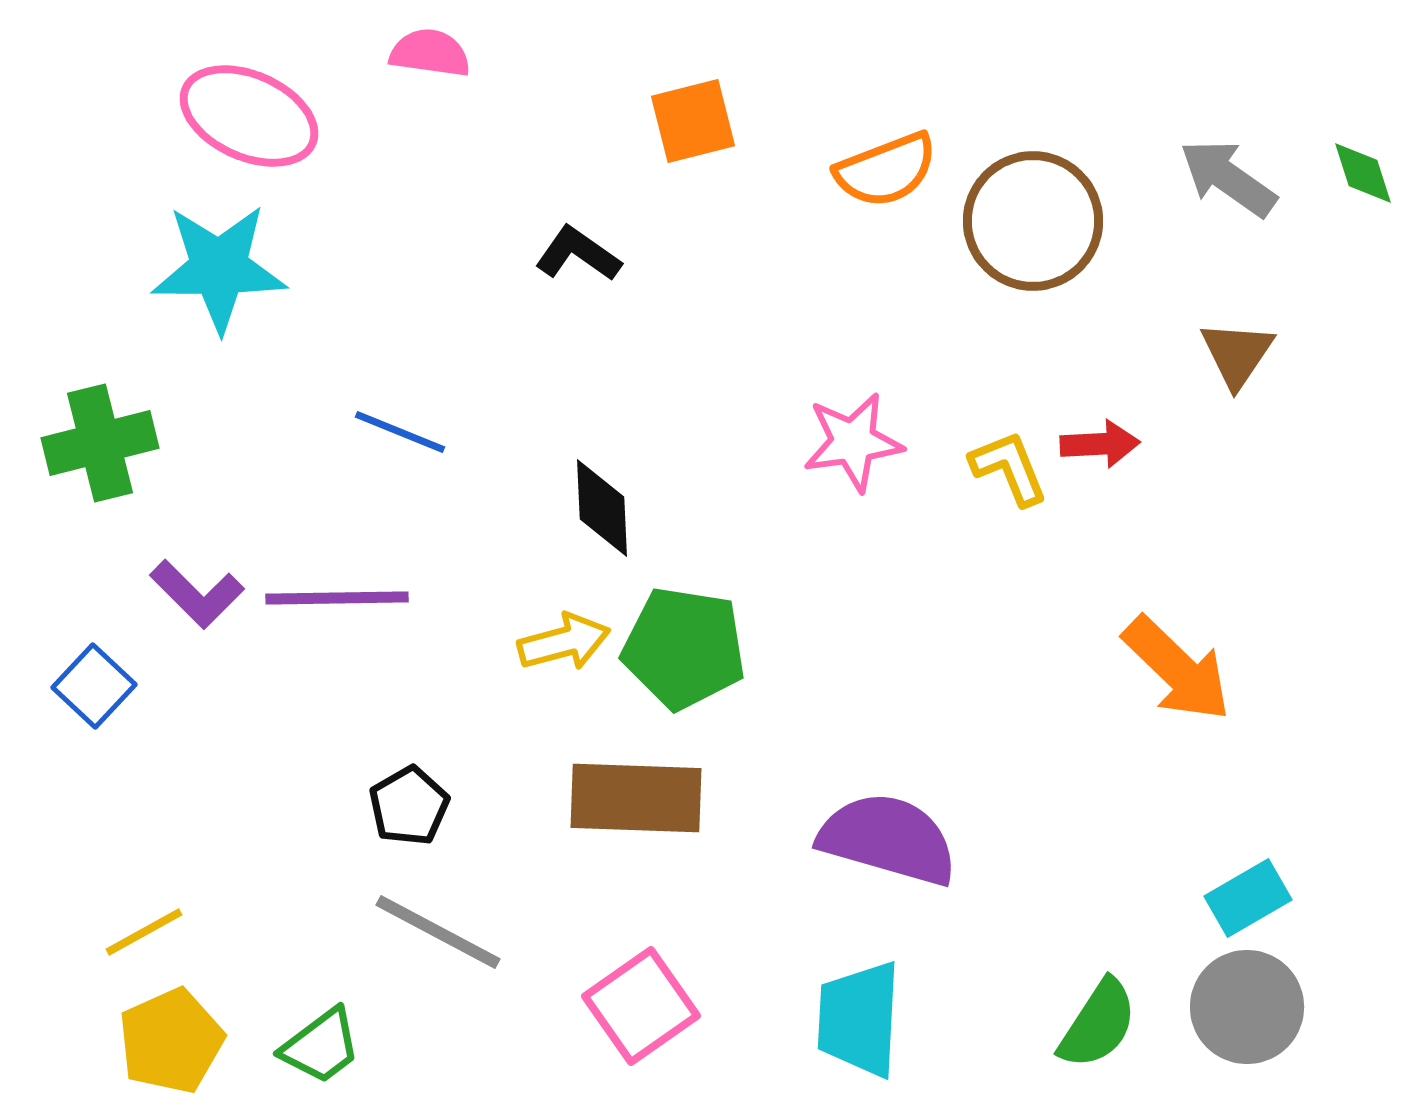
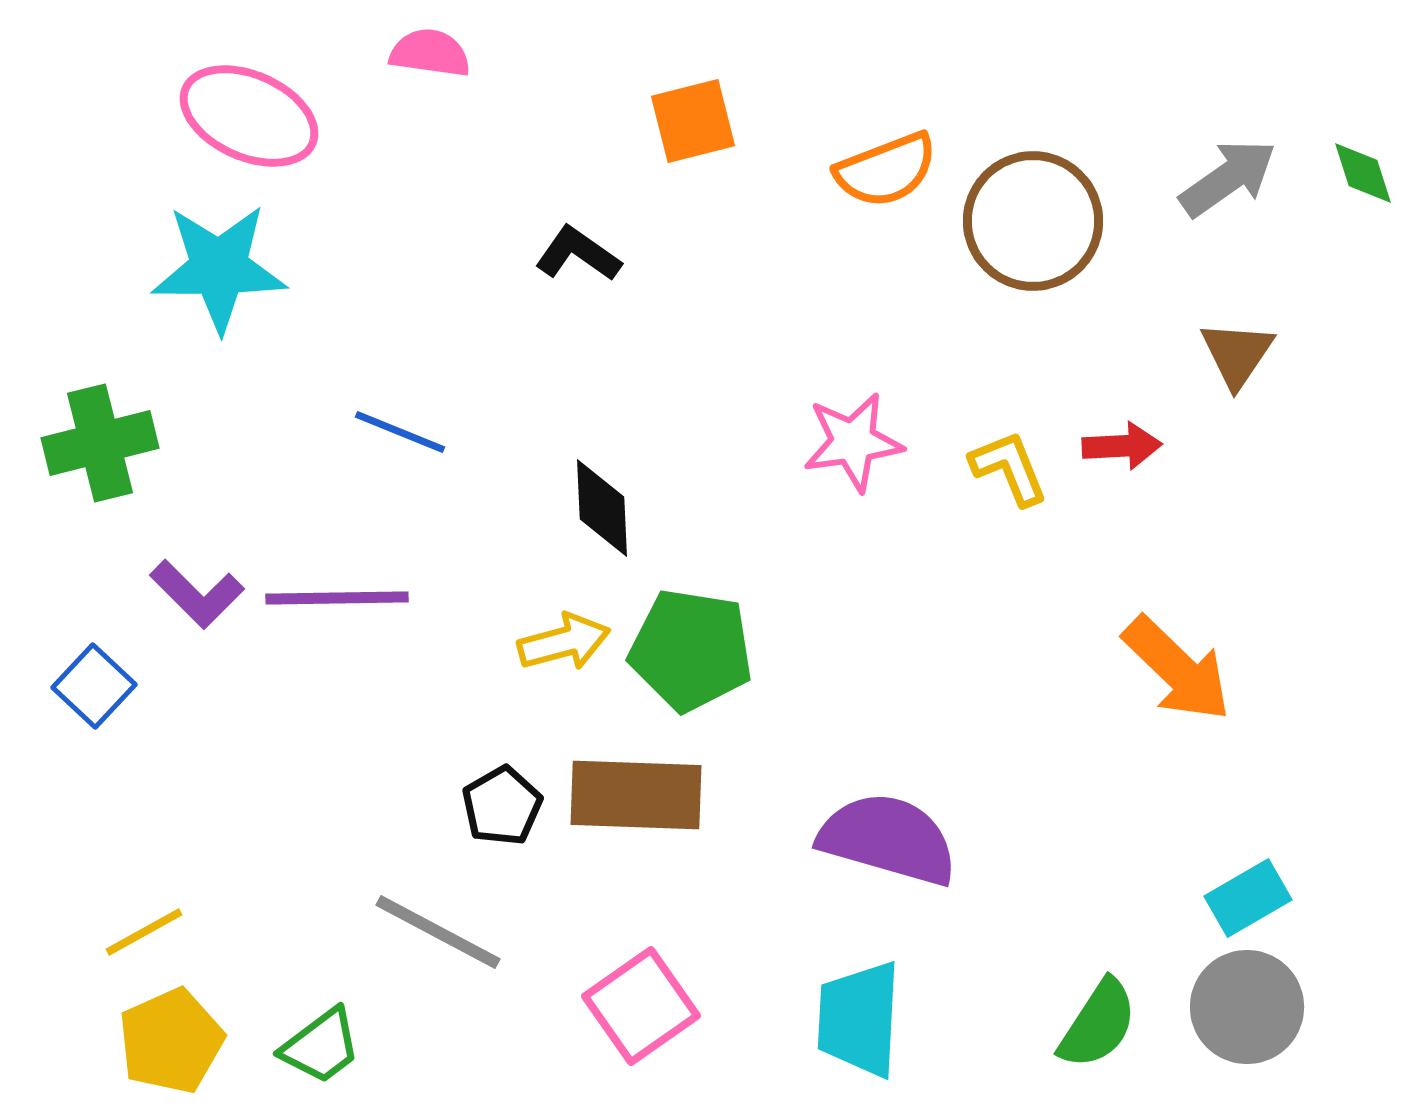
gray arrow: rotated 110 degrees clockwise
red arrow: moved 22 px right, 2 px down
green pentagon: moved 7 px right, 2 px down
brown rectangle: moved 3 px up
black pentagon: moved 93 px right
